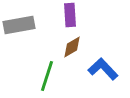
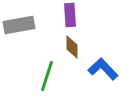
brown diamond: rotated 60 degrees counterclockwise
